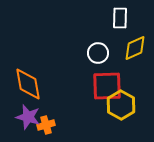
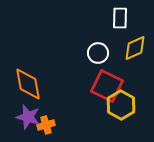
red square: rotated 28 degrees clockwise
